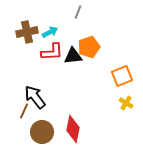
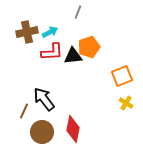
black arrow: moved 9 px right, 2 px down
